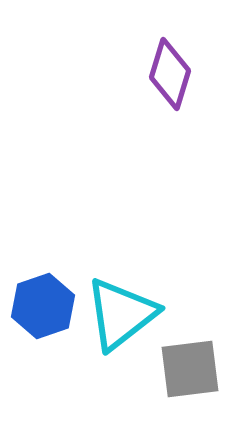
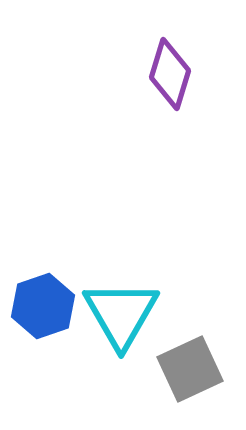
cyan triangle: rotated 22 degrees counterclockwise
gray square: rotated 18 degrees counterclockwise
